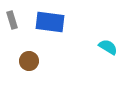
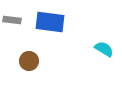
gray rectangle: rotated 66 degrees counterclockwise
cyan semicircle: moved 4 px left, 2 px down
